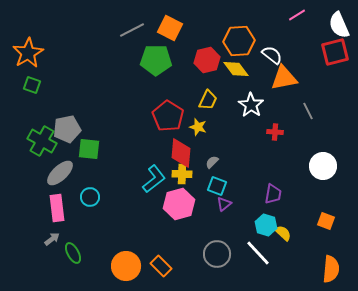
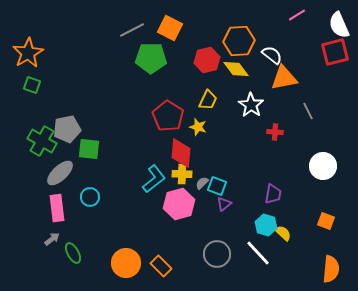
green pentagon at (156, 60): moved 5 px left, 2 px up
gray semicircle at (212, 162): moved 10 px left, 21 px down
orange circle at (126, 266): moved 3 px up
